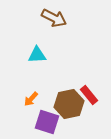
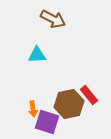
brown arrow: moved 1 px left, 1 px down
orange arrow: moved 2 px right, 10 px down; rotated 49 degrees counterclockwise
